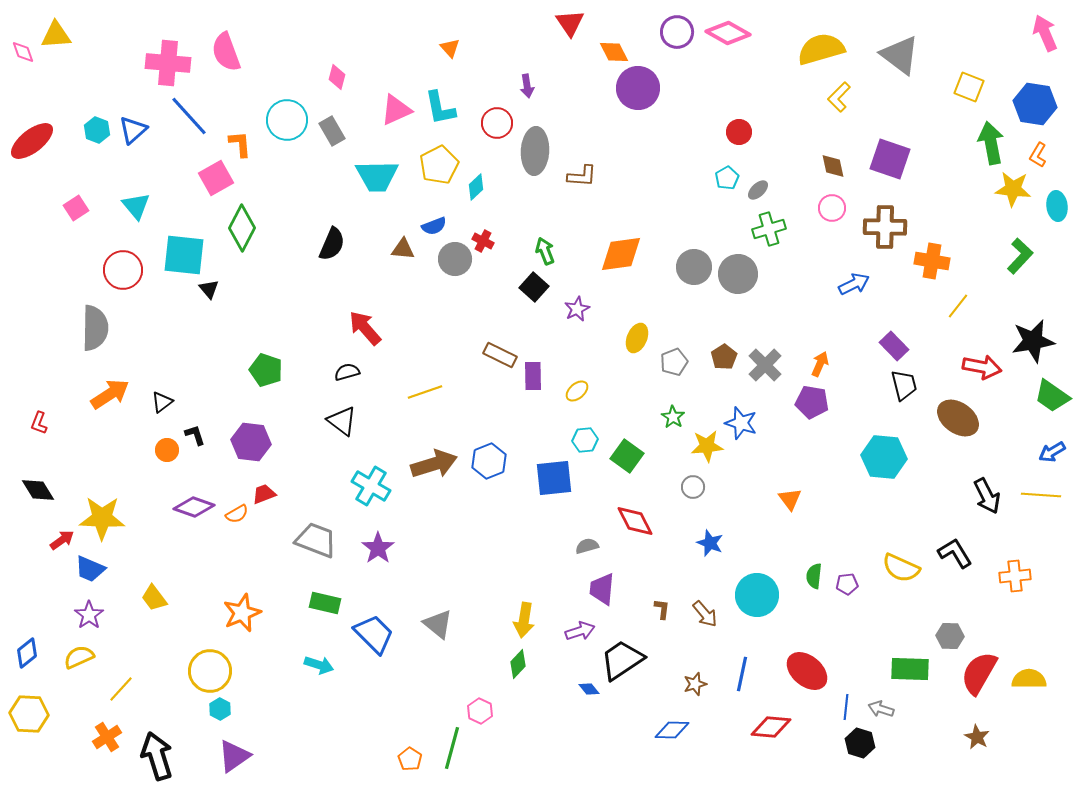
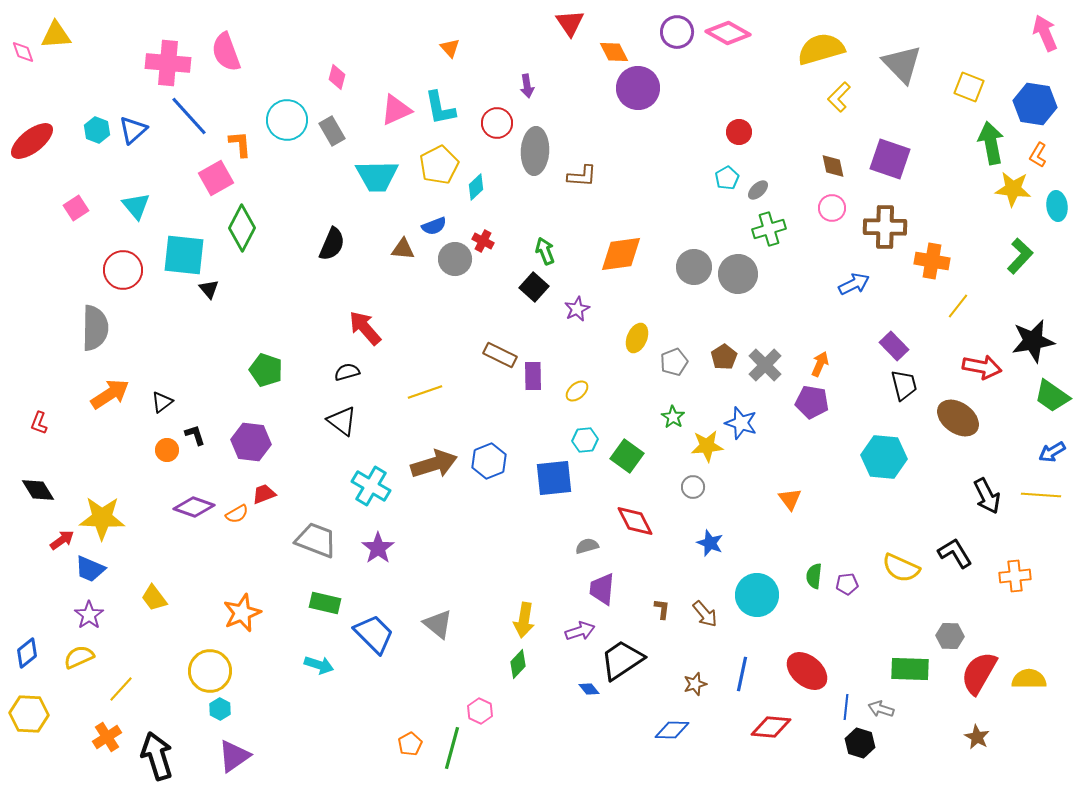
gray triangle at (900, 55): moved 2 px right, 9 px down; rotated 9 degrees clockwise
orange pentagon at (410, 759): moved 15 px up; rotated 10 degrees clockwise
